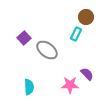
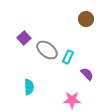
brown circle: moved 2 px down
cyan rectangle: moved 8 px left, 23 px down
pink star: moved 2 px right, 15 px down
